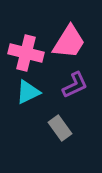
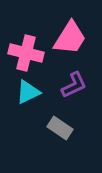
pink trapezoid: moved 1 px right, 4 px up
purple L-shape: moved 1 px left
gray rectangle: rotated 20 degrees counterclockwise
